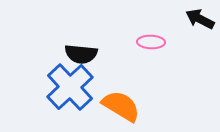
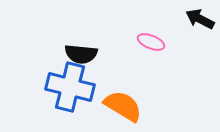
pink ellipse: rotated 20 degrees clockwise
blue cross: rotated 33 degrees counterclockwise
orange semicircle: moved 2 px right
